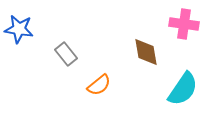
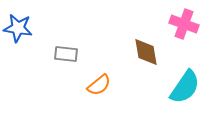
pink cross: rotated 12 degrees clockwise
blue star: moved 1 px left, 1 px up
gray rectangle: rotated 45 degrees counterclockwise
cyan semicircle: moved 2 px right, 2 px up
